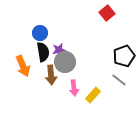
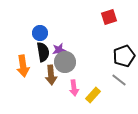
red square: moved 2 px right, 4 px down; rotated 21 degrees clockwise
orange arrow: rotated 15 degrees clockwise
